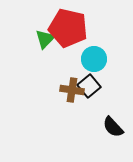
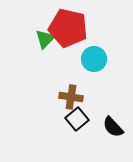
black square: moved 12 px left, 33 px down
brown cross: moved 1 px left, 7 px down
